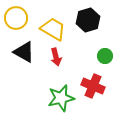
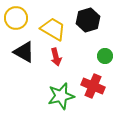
green star: moved 2 px up
